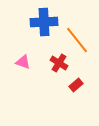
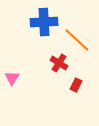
orange line: rotated 8 degrees counterclockwise
pink triangle: moved 11 px left, 16 px down; rotated 42 degrees clockwise
red rectangle: rotated 24 degrees counterclockwise
